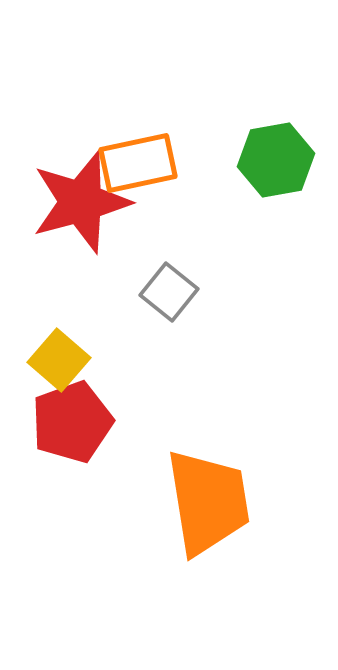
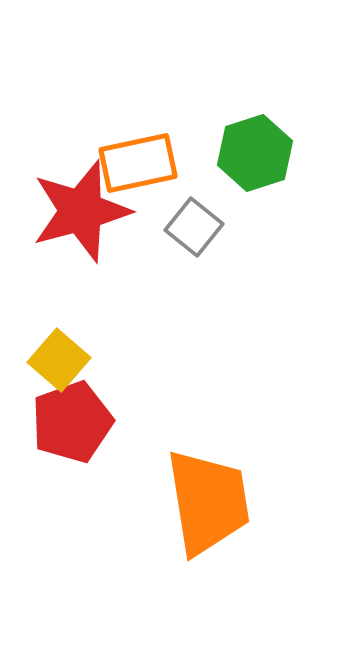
green hexagon: moved 21 px left, 7 px up; rotated 8 degrees counterclockwise
red star: moved 9 px down
gray square: moved 25 px right, 65 px up
